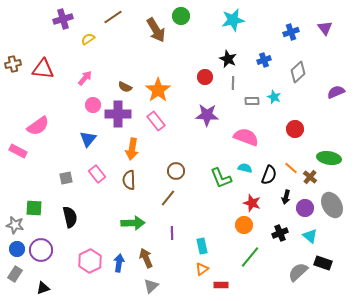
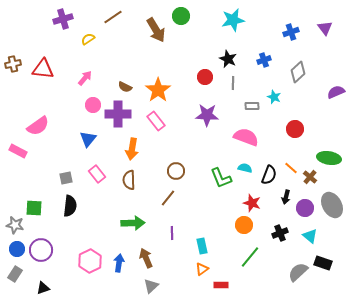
gray rectangle at (252, 101): moved 5 px down
black semicircle at (70, 217): moved 11 px up; rotated 20 degrees clockwise
